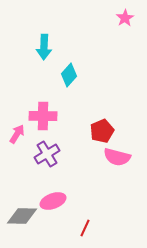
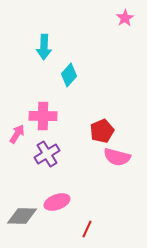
pink ellipse: moved 4 px right, 1 px down
red line: moved 2 px right, 1 px down
